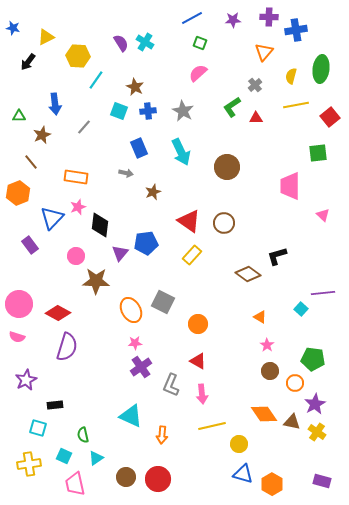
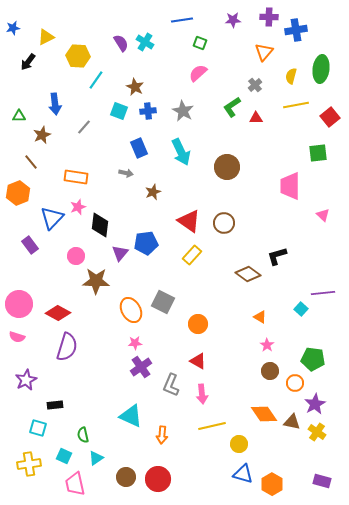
blue line at (192, 18): moved 10 px left, 2 px down; rotated 20 degrees clockwise
blue star at (13, 28): rotated 24 degrees counterclockwise
